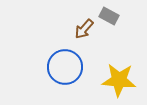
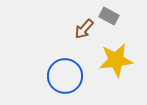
blue circle: moved 9 px down
yellow star: moved 3 px left, 20 px up; rotated 12 degrees counterclockwise
